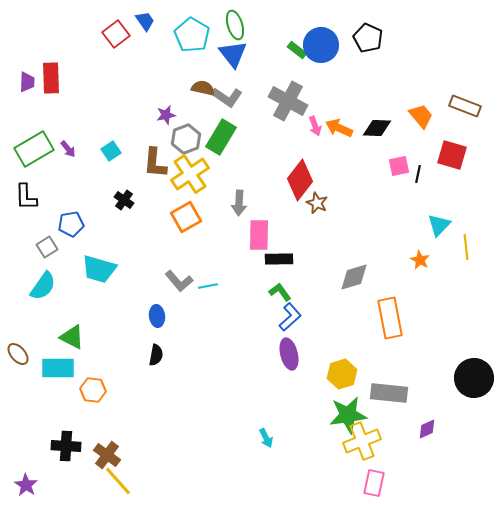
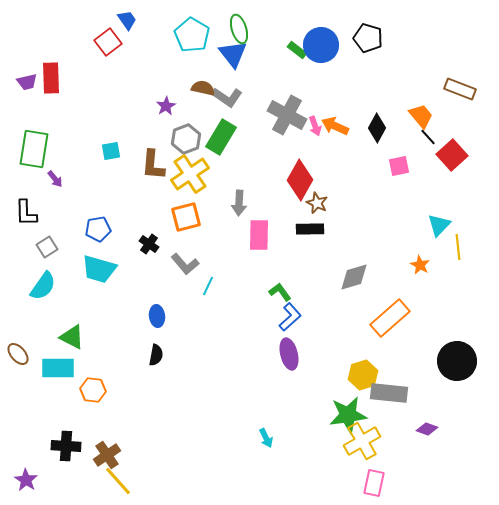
blue trapezoid at (145, 21): moved 18 px left, 1 px up
green ellipse at (235, 25): moved 4 px right, 4 px down
red square at (116, 34): moved 8 px left, 8 px down
black pentagon at (368, 38): rotated 8 degrees counterclockwise
purple trapezoid at (27, 82): rotated 75 degrees clockwise
gray cross at (288, 101): moved 1 px left, 14 px down
brown rectangle at (465, 106): moved 5 px left, 17 px up
purple star at (166, 115): moved 9 px up; rotated 18 degrees counterclockwise
orange arrow at (339, 128): moved 4 px left, 2 px up
black diamond at (377, 128): rotated 64 degrees counterclockwise
green rectangle at (34, 149): rotated 51 degrees counterclockwise
purple arrow at (68, 149): moved 13 px left, 30 px down
cyan square at (111, 151): rotated 24 degrees clockwise
red square at (452, 155): rotated 32 degrees clockwise
brown L-shape at (155, 163): moved 2 px left, 2 px down
black line at (418, 174): moved 10 px right, 37 px up; rotated 54 degrees counterclockwise
red diamond at (300, 180): rotated 9 degrees counterclockwise
black L-shape at (26, 197): moved 16 px down
black cross at (124, 200): moved 25 px right, 44 px down
orange square at (186, 217): rotated 16 degrees clockwise
blue pentagon at (71, 224): moved 27 px right, 5 px down
yellow line at (466, 247): moved 8 px left
black rectangle at (279, 259): moved 31 px right, 30 px up
orange star at (420, 260): moved 5 px down
gray L-shape at (179, 281): moved 6 px right, 17 px up
cyan line at (208, 286): rotated 54 degrees counterclockwise
orange rectangle at (390, 318): rotated 60 degrees clockwise
yellow hexagon at (342, 374): moved 21 px right, 1 px down
black circle at (474, 378): moved 17 px left, 17 px up
purple diamond at (427, 429): rotated 45 degrees clockwise
yellow cross at (362, 441): rotated 9 degrees counterclockwise
brown cross at (107, 455): rotated 20 degrees clockwise
purple star at (26, 485): moved 5 px up
